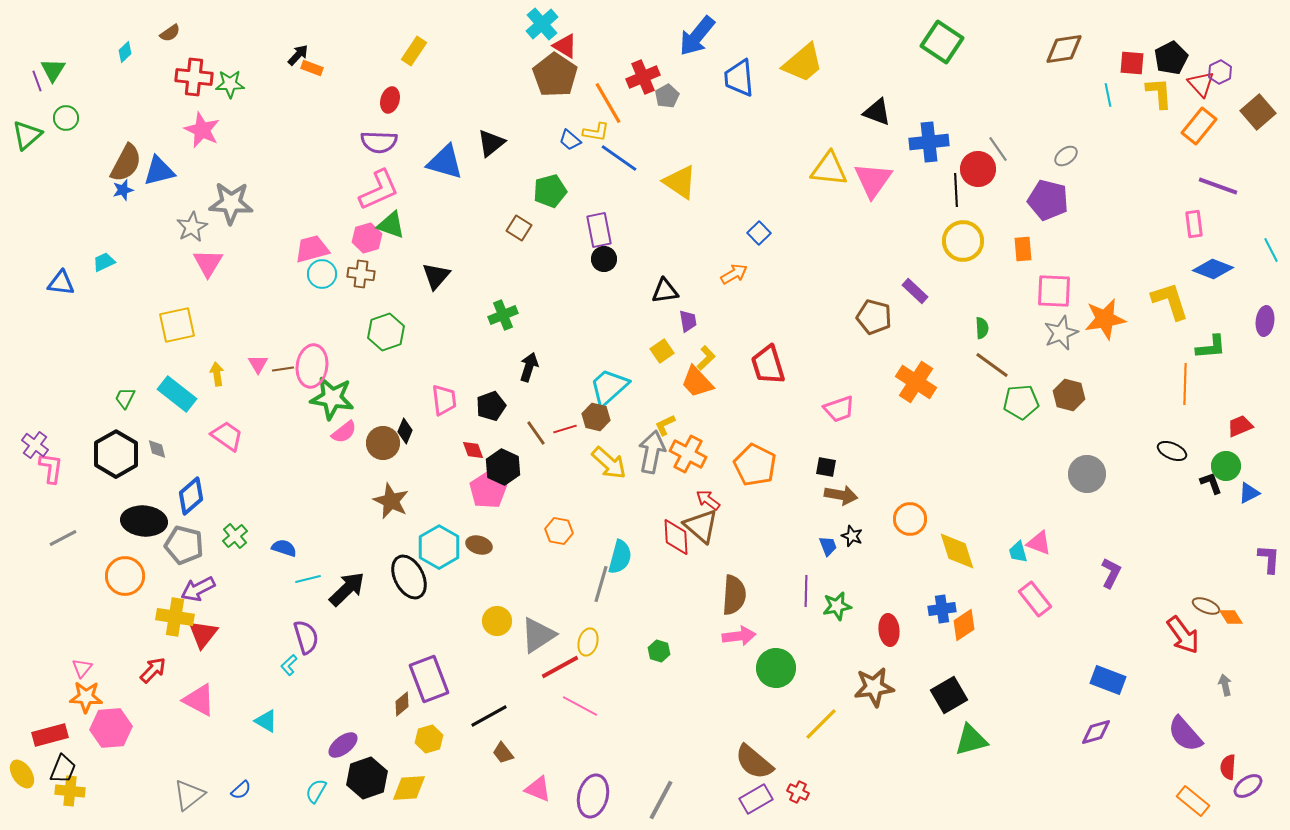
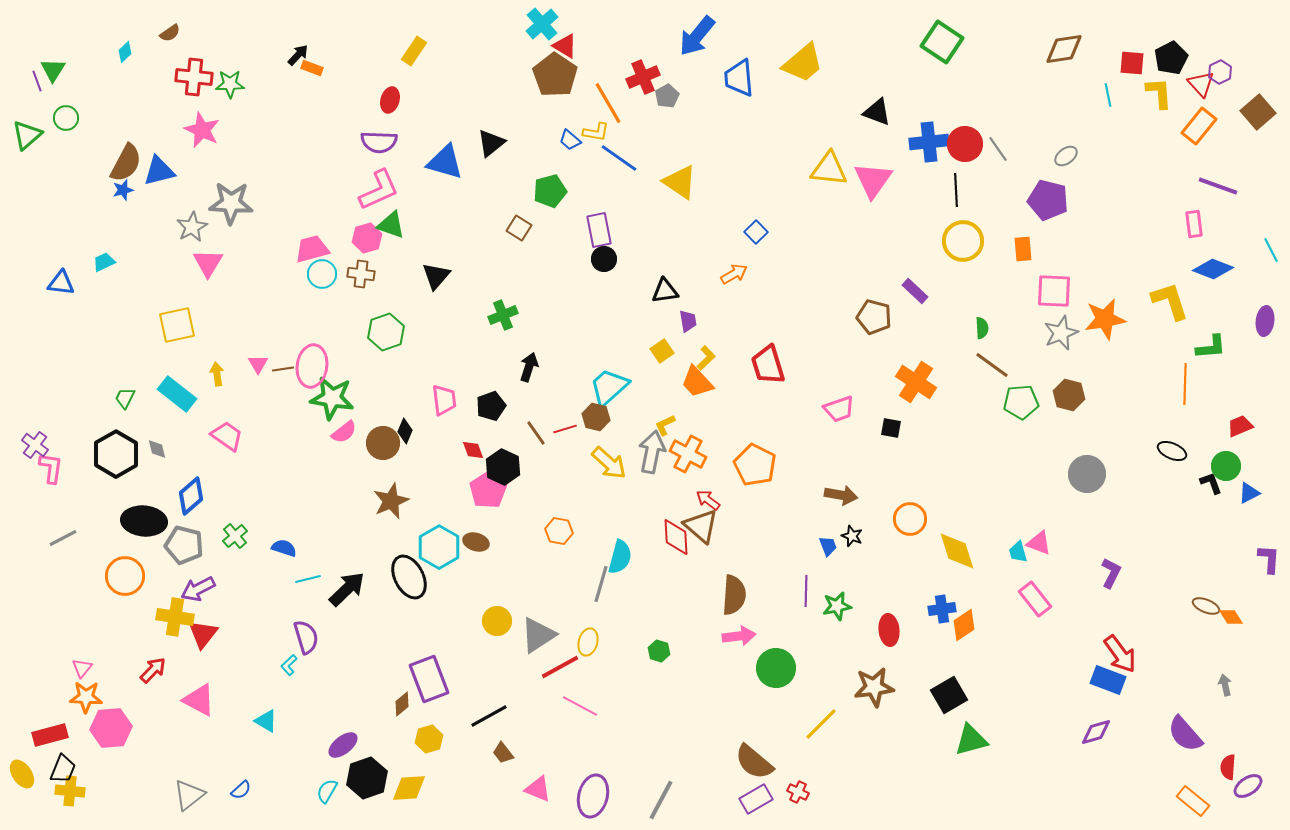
red circle at (978, 169): moved 13 px left, 25 px up
blue square at (759, 233): moved 3 px left, 1 px up
black square at (826, 467): moved 65 px right, 39 px up
brown star at (391, 501): rotated 24 degrees clockwise
brown ellipse at (479, 545): moved 3 px left, 3 px up
red arrow at (1183, 635): moved 63 px left, 19 px down
cyan semicircle at (316, 791): moved 11 px right
